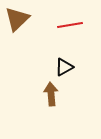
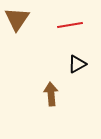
brown triangle: rotated 12 degrees counterclockwise
black triangle: moved 13 px right, 3 px up
